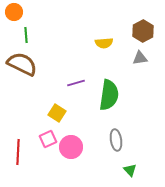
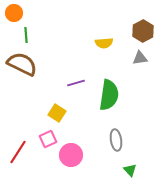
orange circle: moved 1 px down
pink circle: moved 8 px down
red line: rotated 30 degrees clockwise
